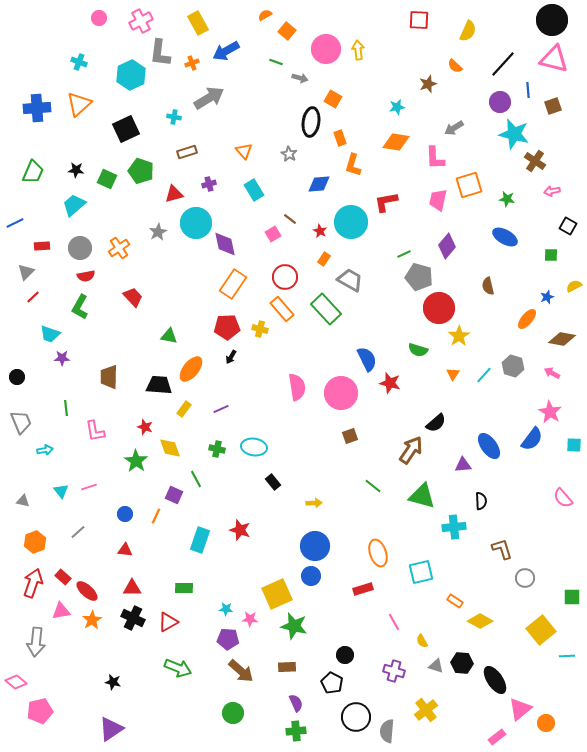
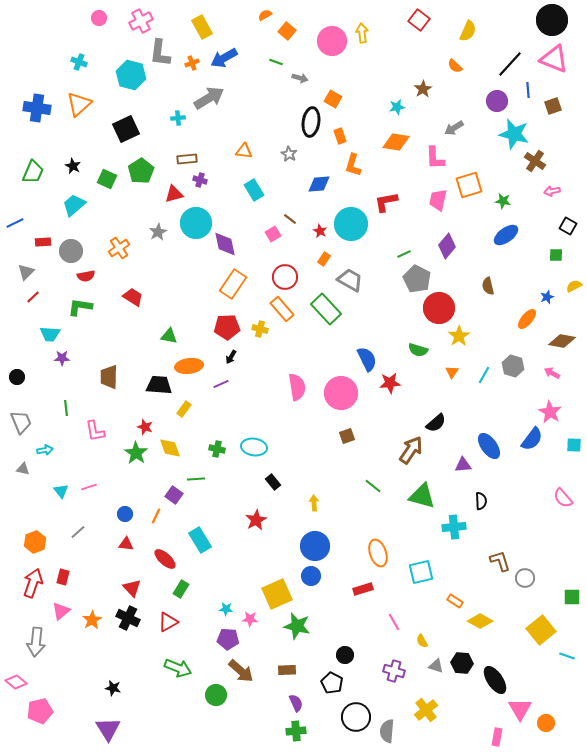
red square at (419, 20): rotated 35 degrees clockwise
yellow rectangle at (198, 23): moved 4 px right, 4 px down
pink circle at (326, 49): moved 6 px right, 8 px up
yellow arrow at (358, 50): moved 4 px right, 17 px up
blue arrow at (226, 51): moved 2 px left, 7 px down
pink triangle at (554, 59): rotated 8 degrees clockwise
black line at (503, 64): moved 7 px right
cyan hexagon at (131, 75): rotated 20 degrees counterclockwise
brown star at (428, 84): moved 5 px left, 5 px down; rotated 12 degrees counterclockwise
purple circle at (500, 102): moved 3 px left, 1 px up
blue cross at (37, 108): rotated 12 degrees clockwise
cyan cross at (174, 117): moved 4 px right, 1 px down; rotated 16 degrees counterclockwise
orange rectangle at (340, 138): moved 2 px up
orange triangle at (244, 151): rotated 42 degrees counterclockwise
brown rectangle at (187, 152): moved 7 px down; rotated 12 degrees clockwise
black star at (76, 170): moved 3 px left, 4 px up; rotated 21 degrees clockwise
green pentagon at (141, 171): rotated 20 degrees clockwise
purple cross at (209, 184): moved 9 px left, 4 px up; rotated 32 degrees clockwise
green star at (507, 199): moved 4 px left, 2 px down
cyan circle at (351, 222): moved 2 px down
blue ellipse at (505, 237): moved 1 px right, 2 px up; rotated 65 degrees counterclockwise
red rectangle at (42, 246): moved 1 px right, 4 px up
gray circle at (80, 248): moved 9 px left, 3 px down
green square at (551, 255): moved 5 px right
gray pentagon at (419, 277): moved 2 px left, 2 px down; rotated 12 degrees clockwise
red trapezoid at (133, 297): rotated 15 degrees counterclockwise
green L-shape at (80, 307): rotated 70 degrees clockwise
cyan trapezoid at (50, 334): rotated 15 degrees counterclockwise
brown diamond at (562, 339): moved 2 px down
orange ellipse at (191, 369): moved 2 px left, 3 px up; rotated 44 degrees clockwise
orange triangle at (453, 374): moved 1 px left, 2 px up
cyan line at (484, 375): rotated 12 degrees counterclockwise
red star at (390, 383): rotated 20 degrees counterclockwise
purple line at (221, 409): moved 25 px up
brown square at (350, 436): moved 3 px left
green star at (136, 461): moved 8 px up
green line at (196, 479): rotated 66 degrees counterclockwise
purple square at (174, 495): rotated 12 degrees clockwise
gray triangle at (23, 501): moved 32 px up
yellow arrow at (314, 503): rotated 91 degrees counterclockwise
red star at (240, 530): moved 16 px right, 10 px up; rotated 25 degrees clockwise
cyan rectangle at (200, 540): rotated 50 degrees counterclockwise
brown L-shape at (502, 549): moved 2 px left, 12 px down
red triangle at (125, 550): moved 1 px right, 6 px up
red rectangle at (63, 577): rotated 63 degrees clockwise
red triangle at (132, 588): rotated 48 degrees clockwise
green rectangle at (184, 588): moved 3 px left, 1 px down; rotated 60 degrees counterclockwise
red ellipse at (87, 591): moved 78 px right, 32 px up
pink triangle at (61, 611): rotated 30 degrees counterclockwise
black cross at (133, 618): moved 5 px left
green star at (294, 626): moved 3 px right
cyan line at (567, 656): rotated 21 degrees clockwise
brown rectangle at (287, 667): moved 3 px down
black star at (113, 682): moved 6 px down
pink triangle at (520, 709): rotated 20 degrees counterclockwise
green circle at (233, 713): moved 17 px left, 18 px up
purple triangle at (111, 729): moved 3 px left; rotated 28 degrees counterclockwise
pink rectangle at (497, 737): rotated 42 degrees counterclockwise
